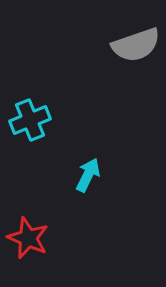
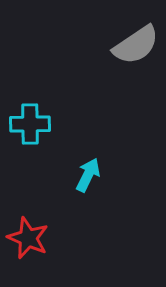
gray semicircle: rotated 15 degrees counterclockwise
cyan cross: moved 4 px down; rotated 21 degrees clockwise
